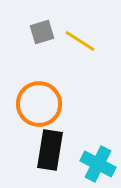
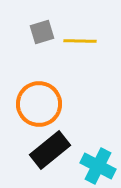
yellow line: rotated 32 degrees counterclockwise
black rectangle: rotated 42 degrees clockwise
cyan cross: moved 2 px down
